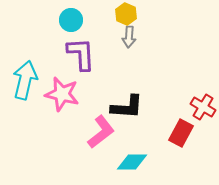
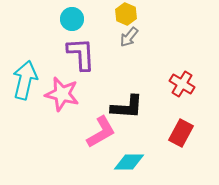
cyan circle: moved 1 px right, 1 px up
gray arrow: rotated 35 degrees clockwise
red cross: moved 21 px left, 23 px up
pink L-shape: rotated 8 degrees clockwise
cyan diamond: moved 3 px left
